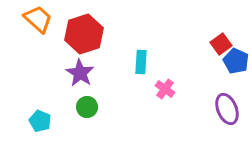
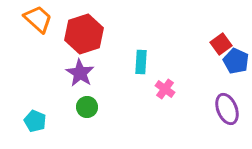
cyan pentagon: moved 5 px left
